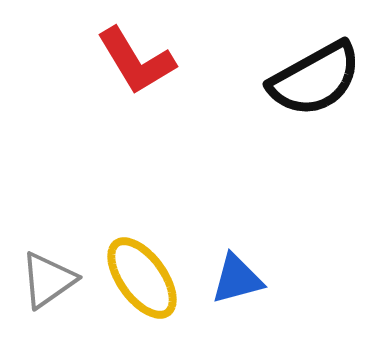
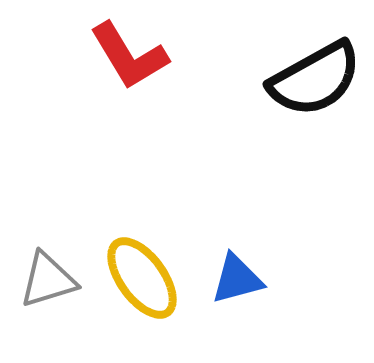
red L-shape: moved 7 px left, 5 px up
gray triangle: rotated 18 degrees clockwise
